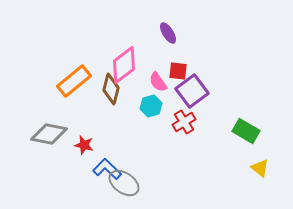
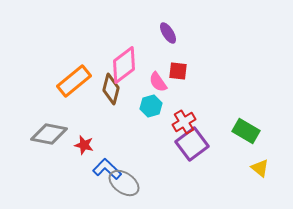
purple square: moved 53 px down
